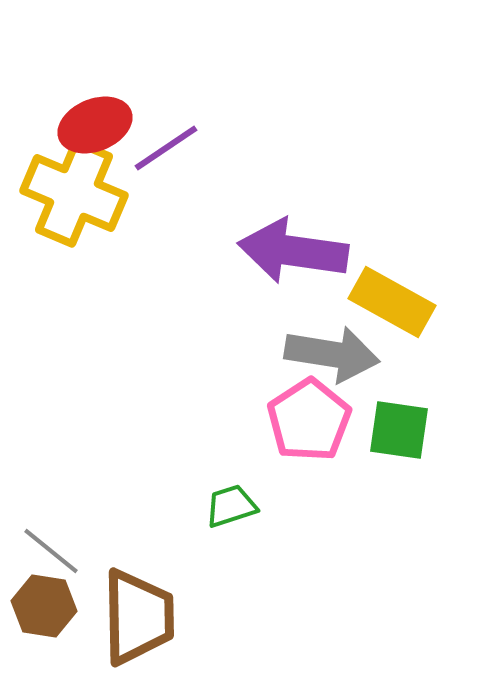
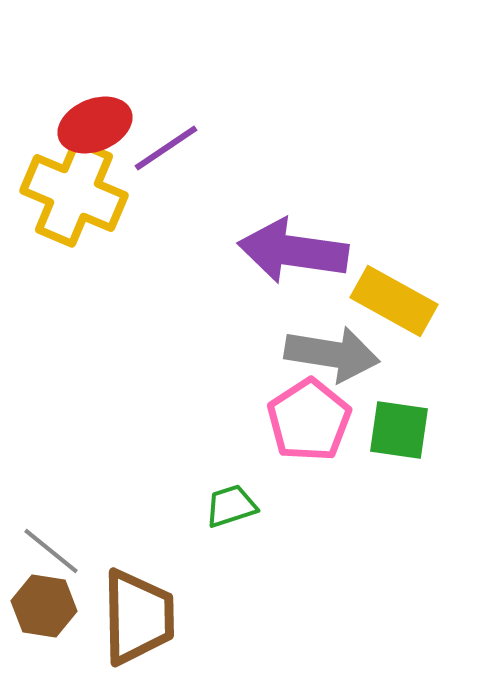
yellow rectangle: moved 2 px right, 1 px up
